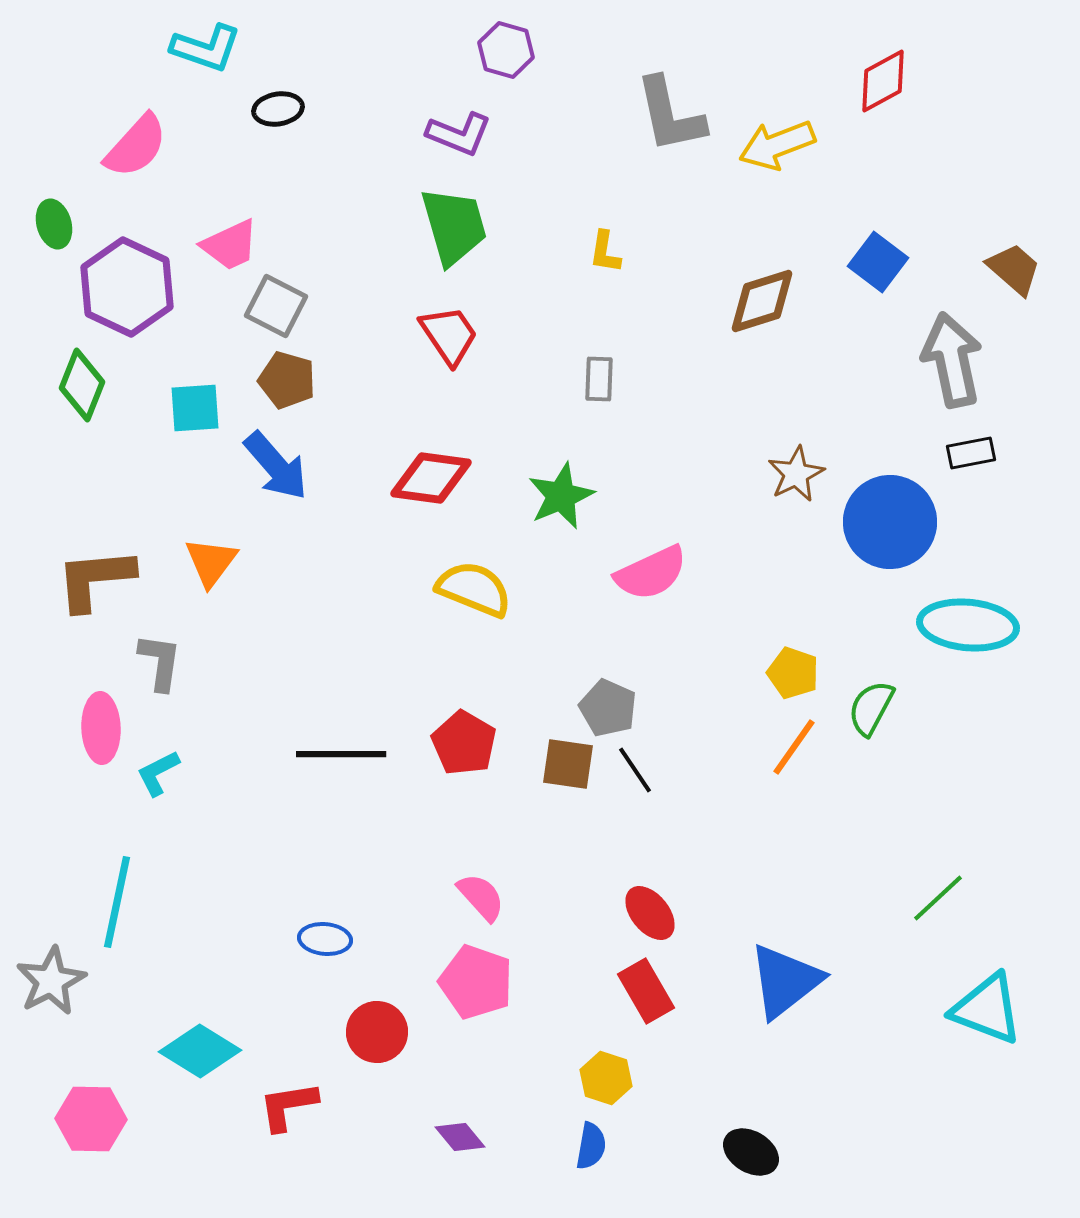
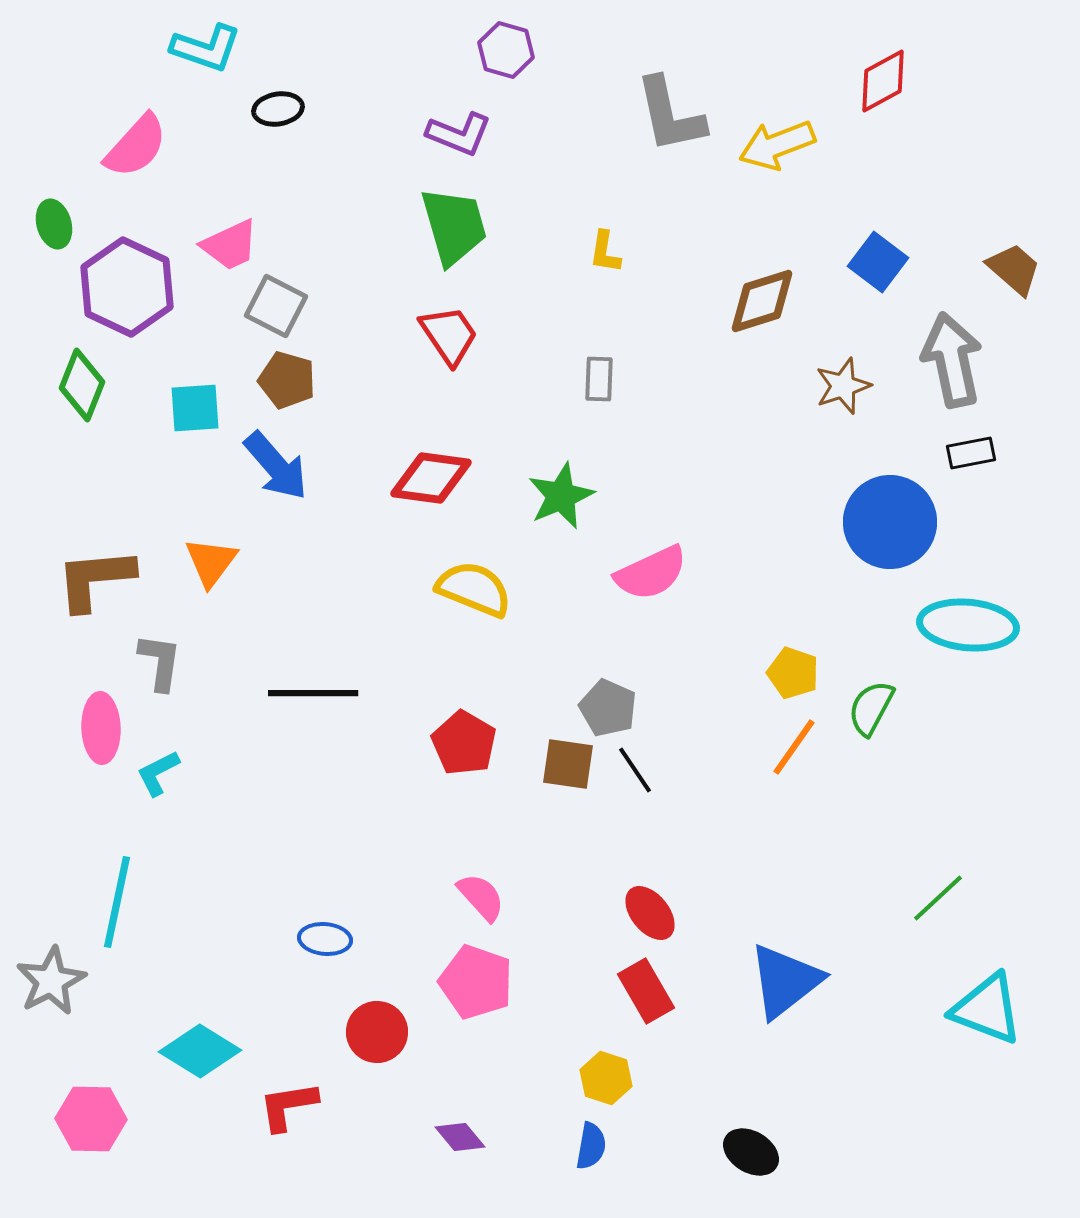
brown star at (796, 474): moved 47 px right, 88 px up; rotated 8 degrees clockwise
black line at (341, 754): moved 28 px left, 61 px up
